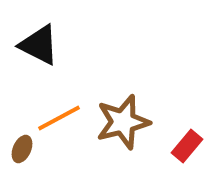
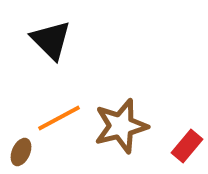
black triangle: moved 12 px right, 5 px up; rotated 18 degrees clockwise
brown star: moved 2 px left, 4 px down
brown ellipse: moved 1 px left, 3 px down
